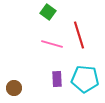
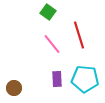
pink line: rotated 35 degrees clockwise
